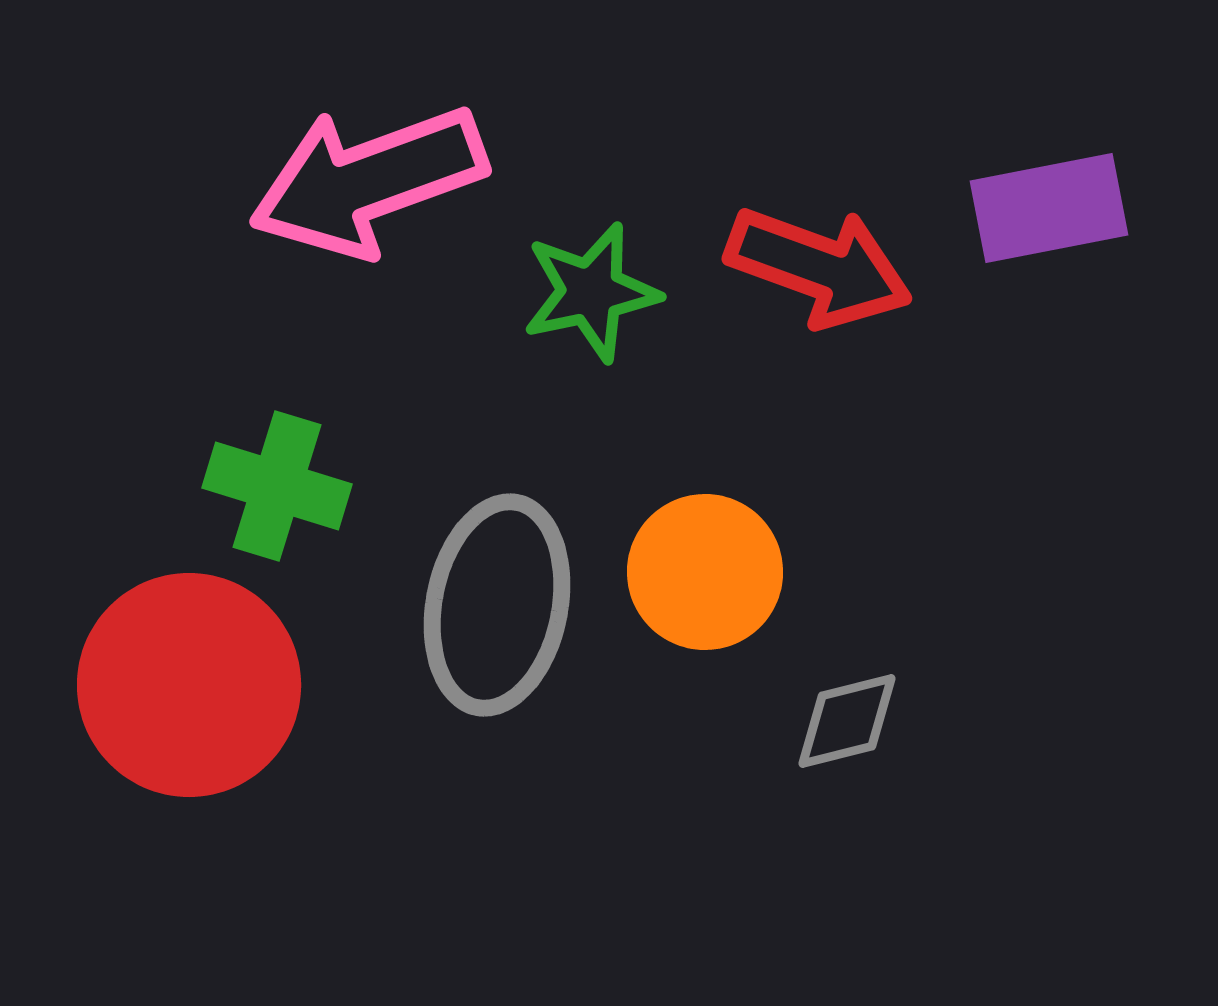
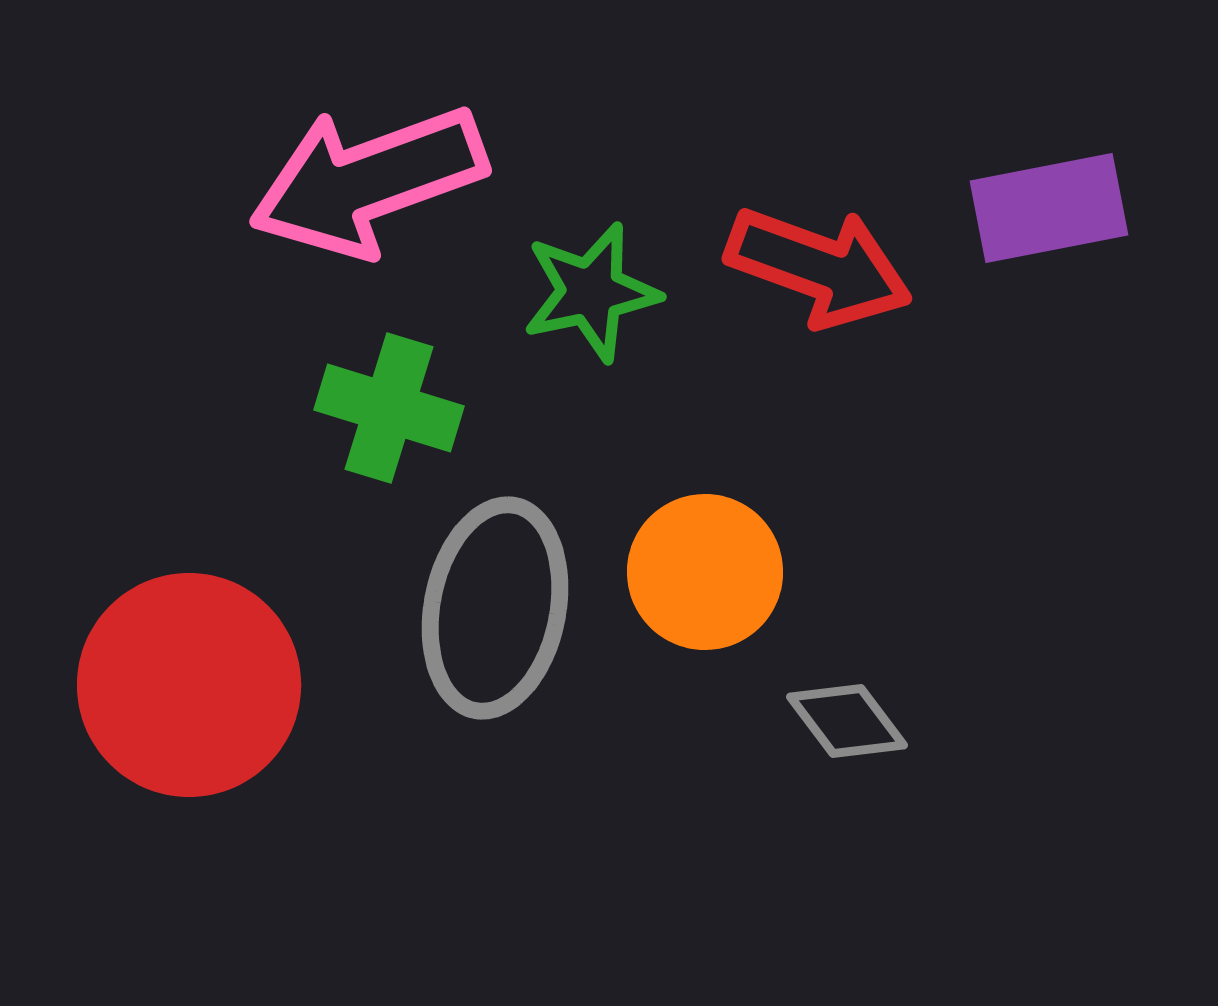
green cross: moved 112 px right, 78 px up
gray ellipse: moved 2 px left, 3 px down
gray diamond: rotated 67 degrees clockwise
